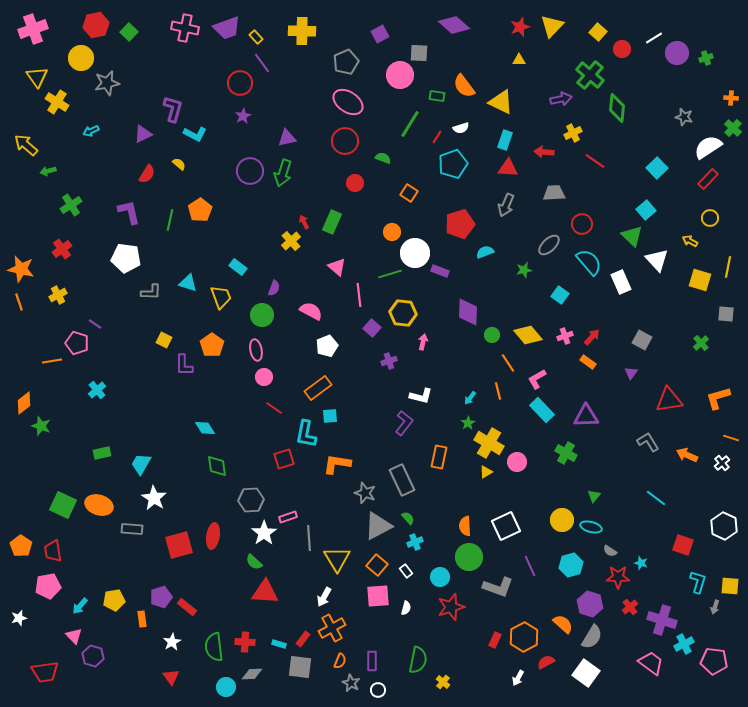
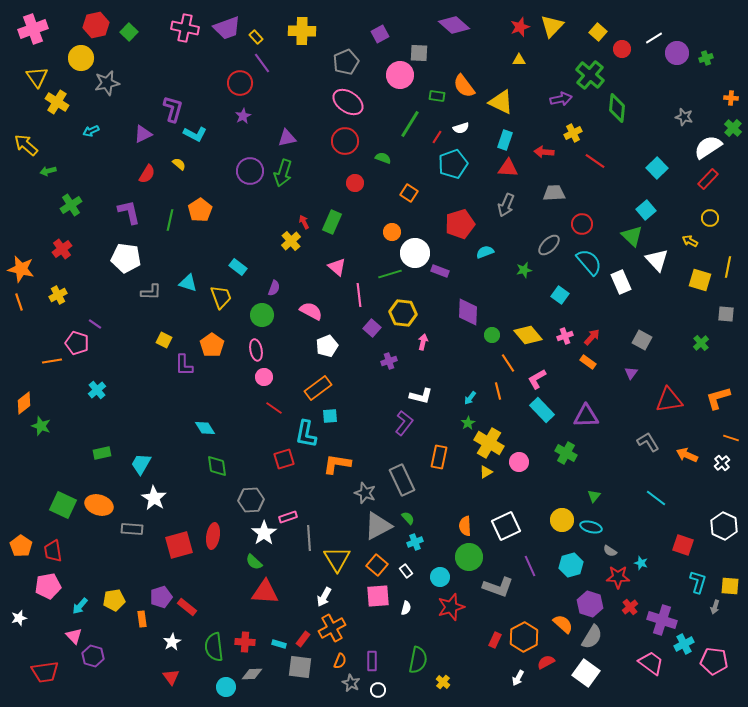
pink circle at (517, 462): moved 2 px right
